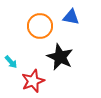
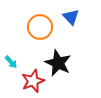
blue triangle: rotated 36 degrees clockwise
orange circle: moved 1 px down
black star: moved 2 px left, 6 px down
